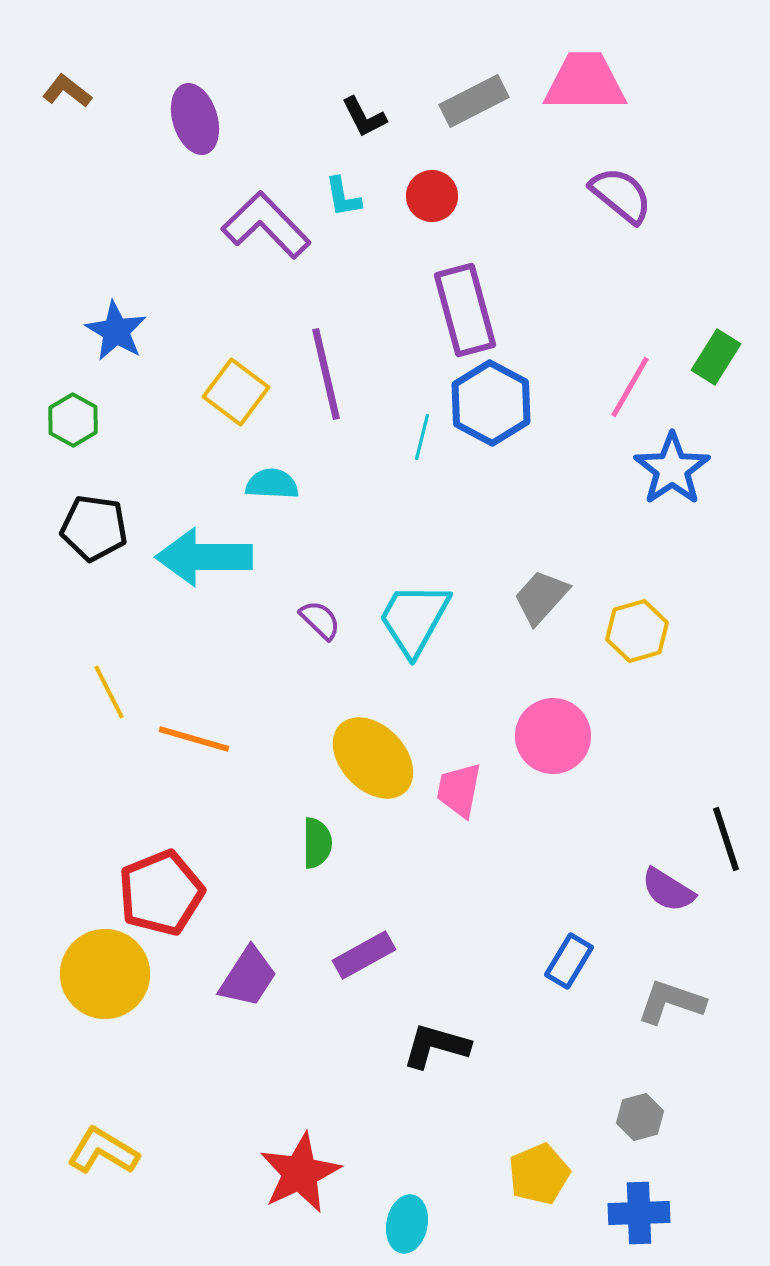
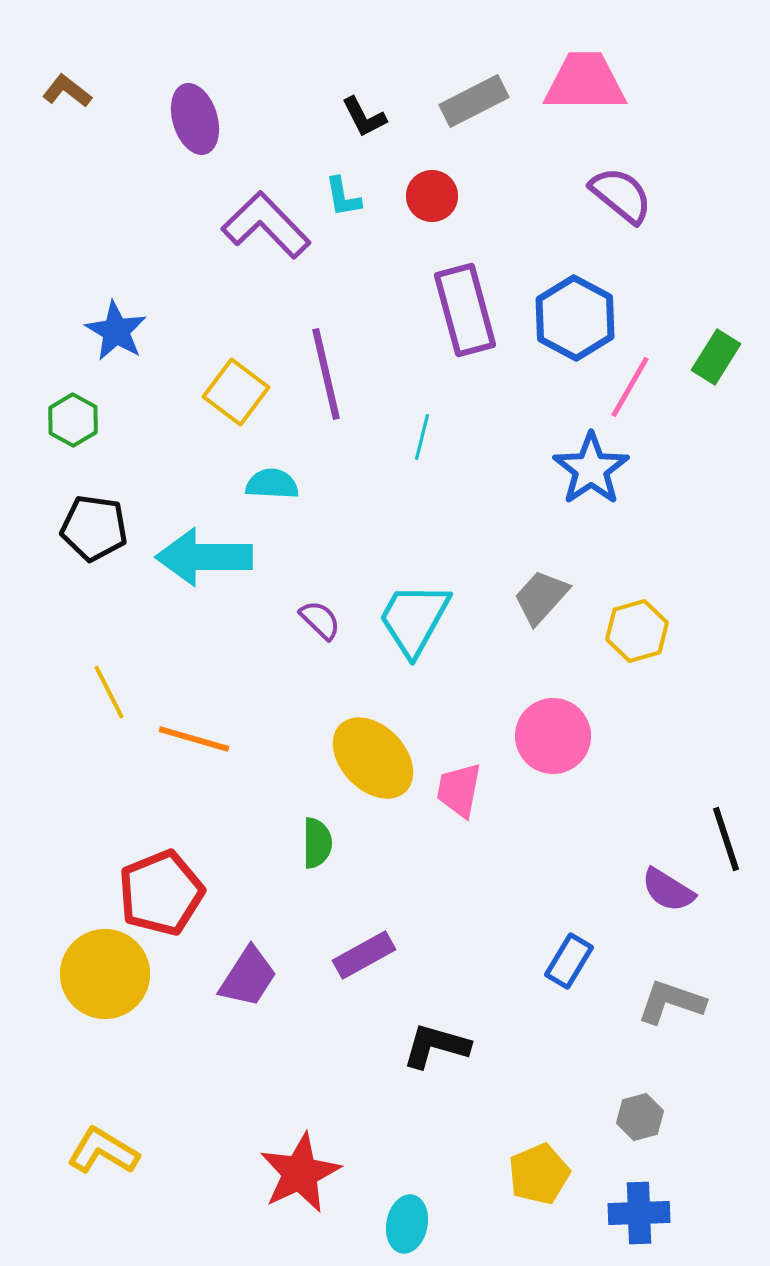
blue hexagon at (491, 403): moved 84 px right, 85 px up
blue star at (672, 469): moved 81 px left
